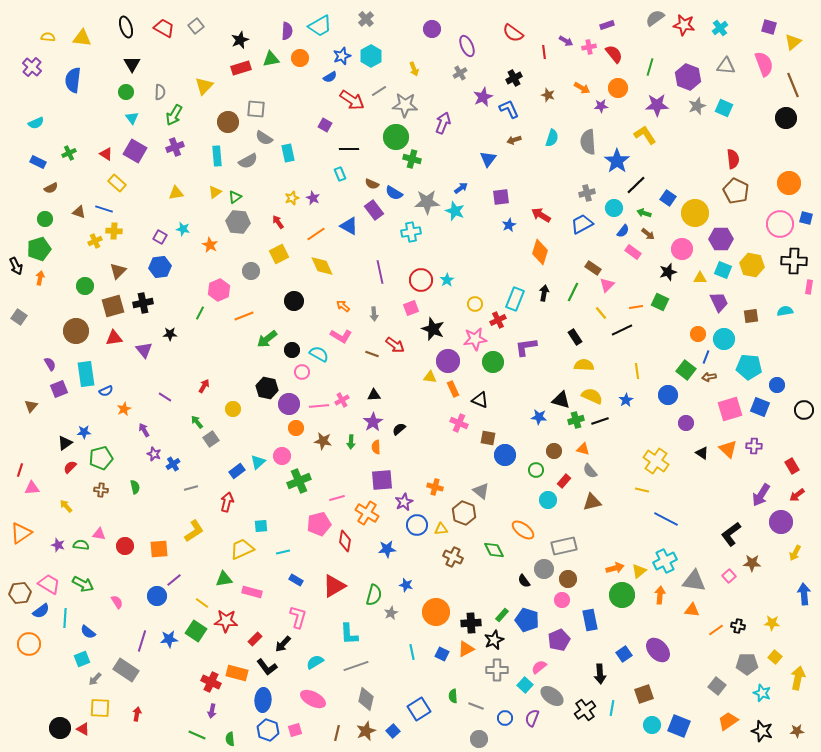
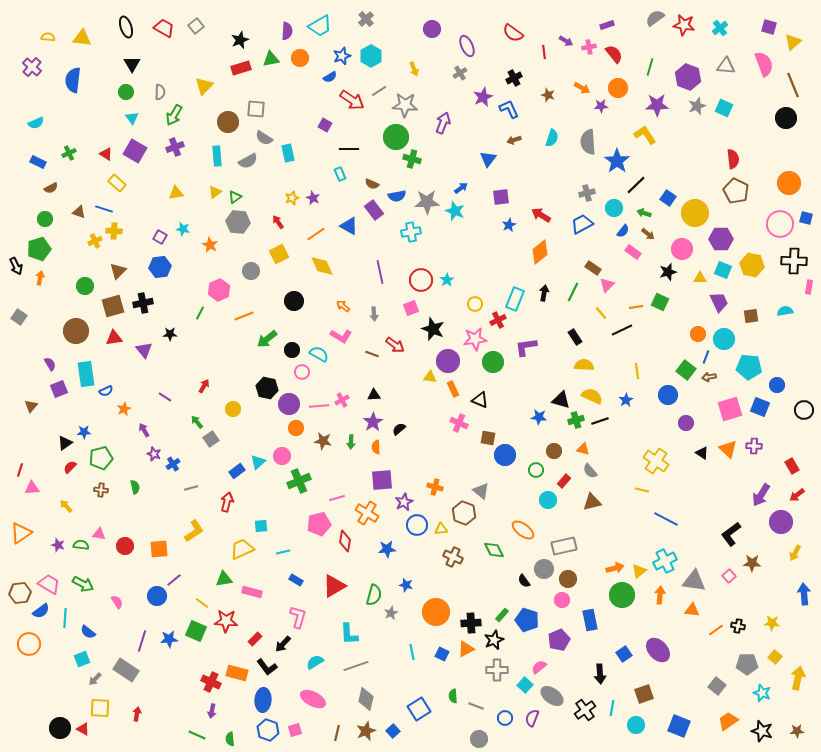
blue semicircle at (394, 193): moved 3 px right, 3 px down; rotated 42 degrees counterclockwise
orange diamond at (540, 252): rotated 35 degrees clockwise
green square at (196, 631): rotated 10 degrees counterclockwise
cyan circle at (652, 725): moved 16 px left
